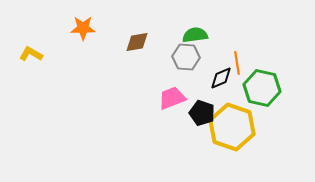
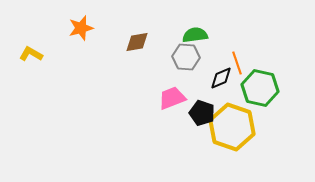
orange star: moved 2 px left; rotated 15 degrees counterclockwise
orange line: rotated 10 degrees counterclockwise
green hexagon: moved 2 px left
